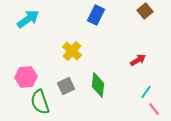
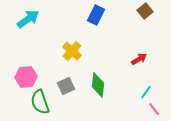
red arrow: moved 1 px right, 1 px up
